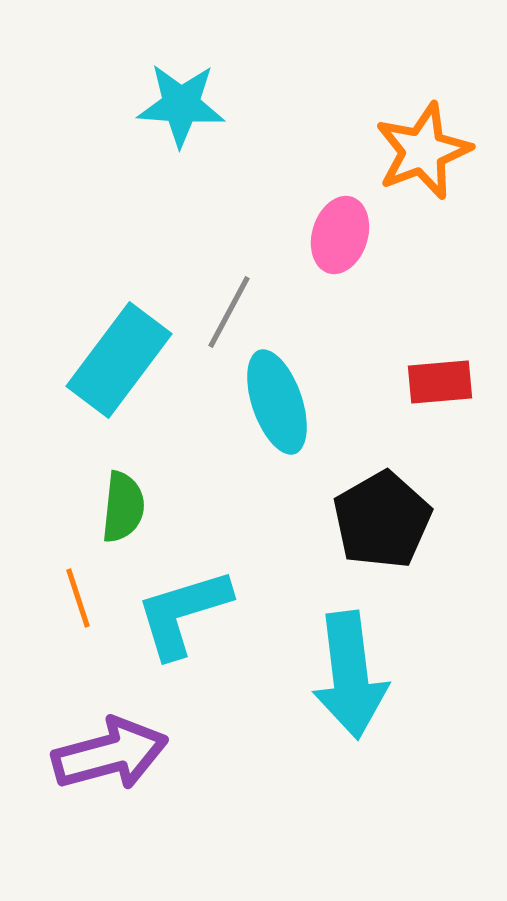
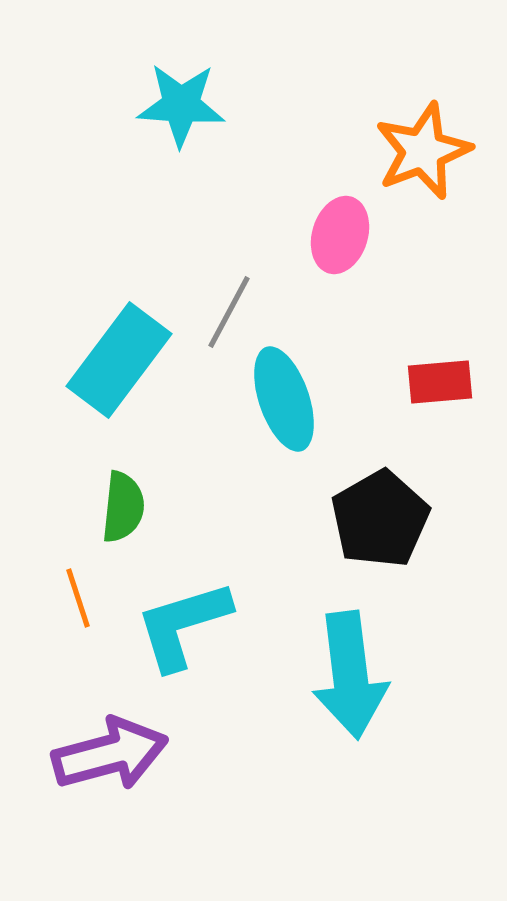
cyan ellipse: moved 7 px right, 3 px up
black pentagon: moved 2 px left, 1 px up
cyan L-shape: moved 12 px down
